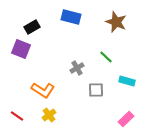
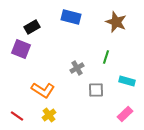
green line: rotated 64 degrees clockwise
pink rectangle: moved 1 px left, 5 px up
